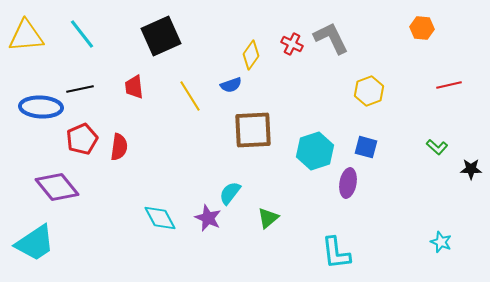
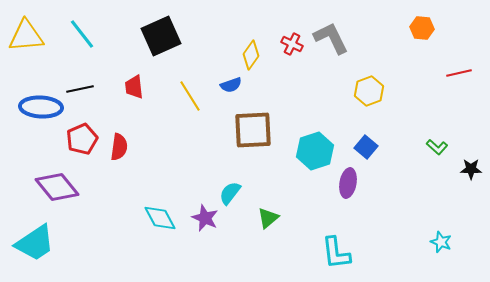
red line: moved 10 px right, 12 px up
blue square: rotated 25 degrees clockwise
purple star: moved 3 px left
